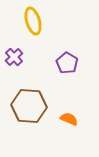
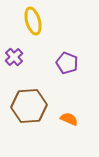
purple pentagon: rotated 10 degrees counterclockwise
brown hexagon: rotated 8 degrees counterclockwise
